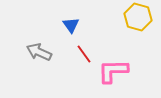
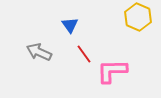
yellow hexagon: rotated 8 degrees clockwise
blue triangle: moved 1 px left
pink L-shape: moved 1 px left
